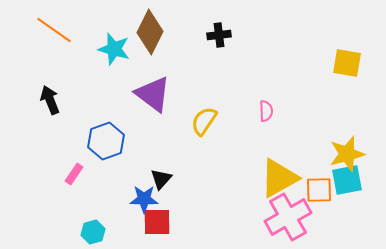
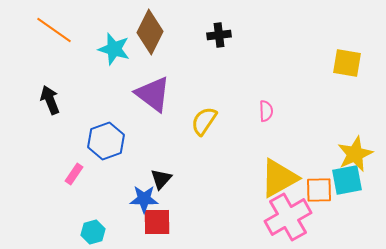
yellow star: moved 8 px right; rotated 9 degrees counterclockwise
